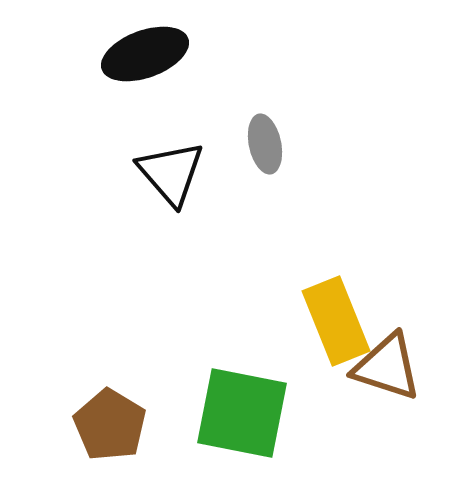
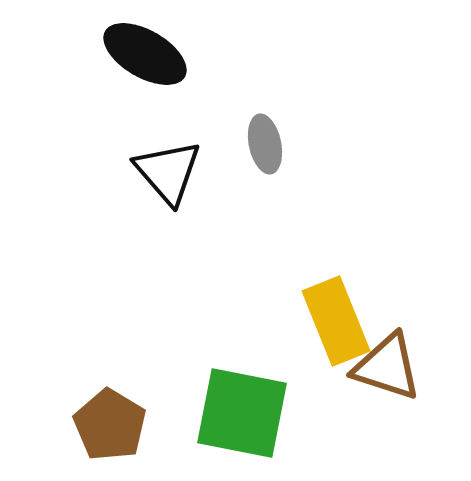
black ellipse: rotated 50 degrees clockwise
black triangle: moved 3 px left, 1 px up
